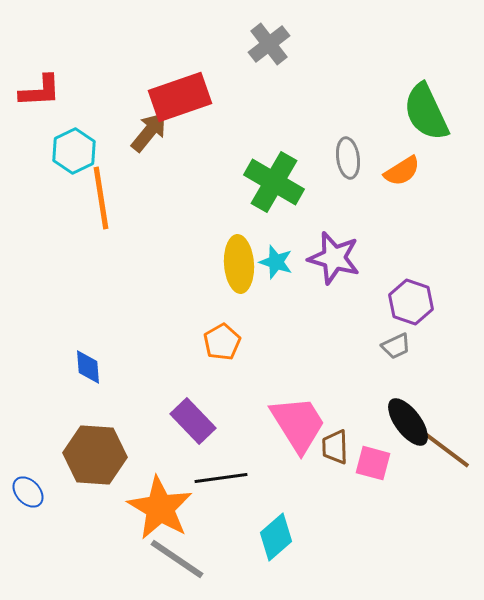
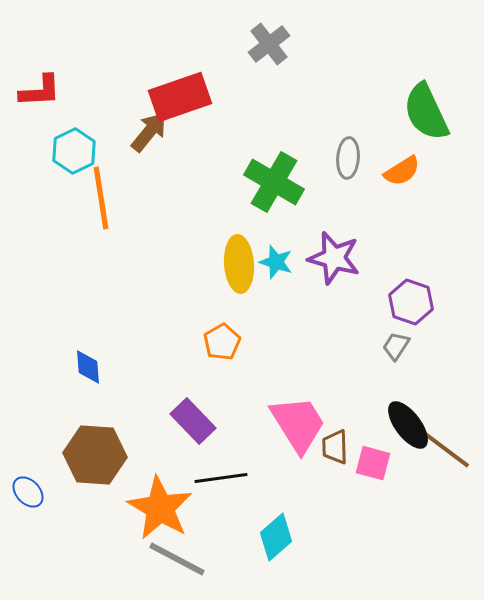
gray ellipse: rotated 12 degrees clockwise
gray trapezoid: rotated 148 degrees clockwise
black ellipse: moved 3 px down
gray line: rotated 6 degrees counterclockwise
